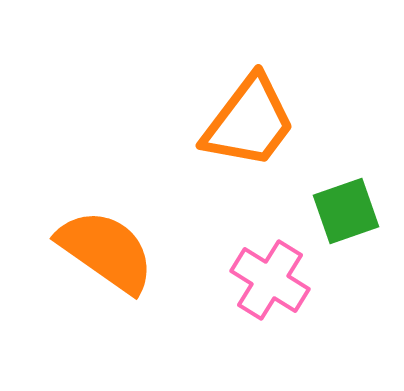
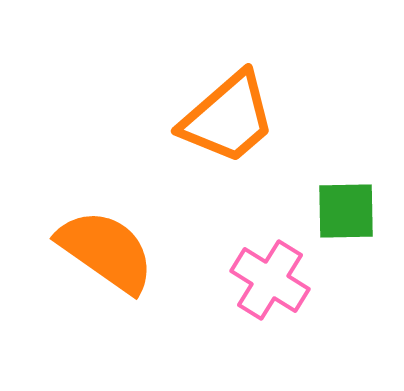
orange trapezoid: moved 21 px left, 4 px up; rotated 12 degrees clockwise
green square: rotated 18 degrees clockwise
